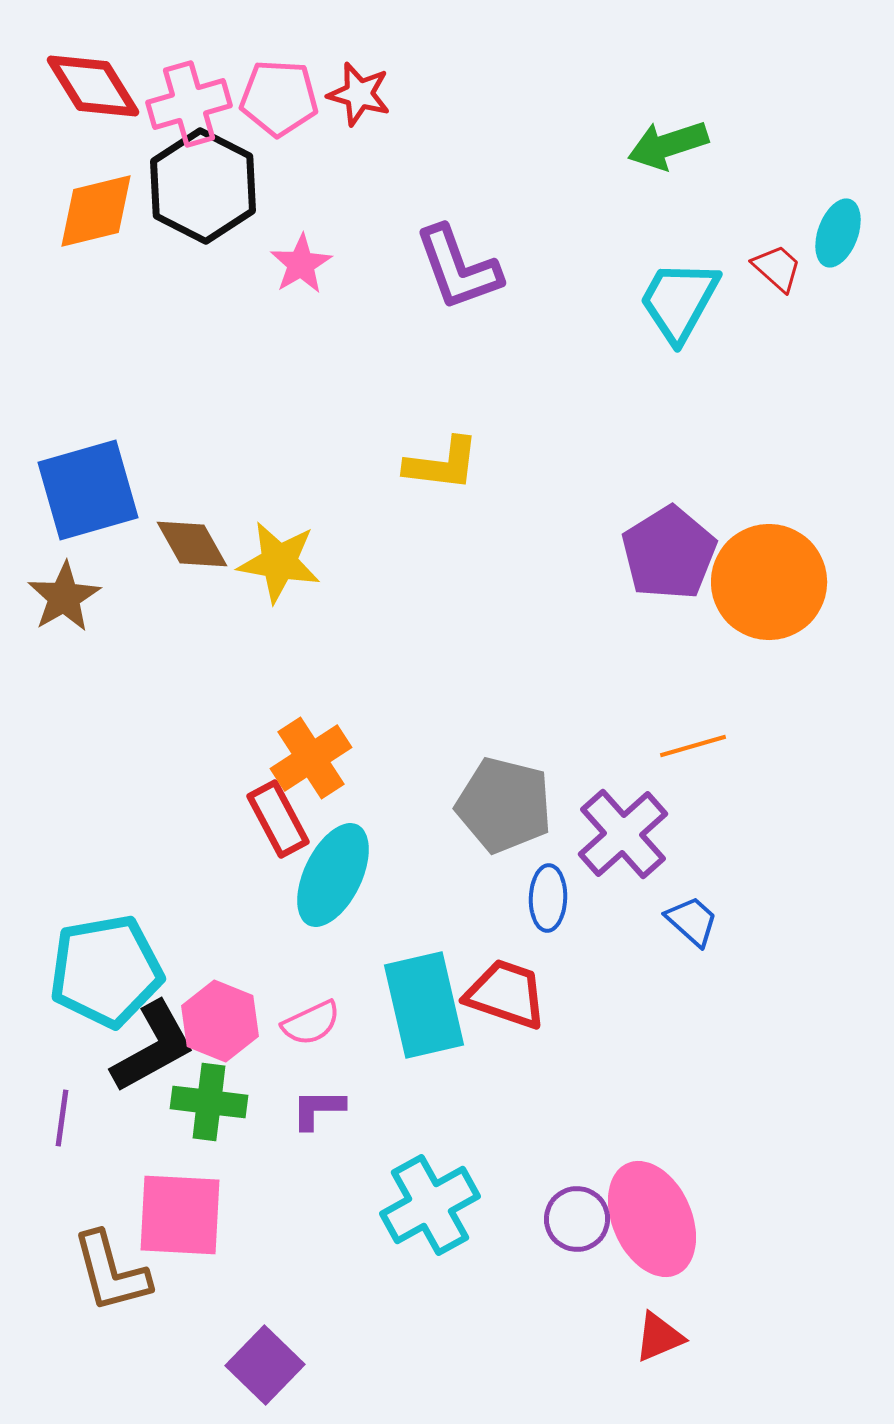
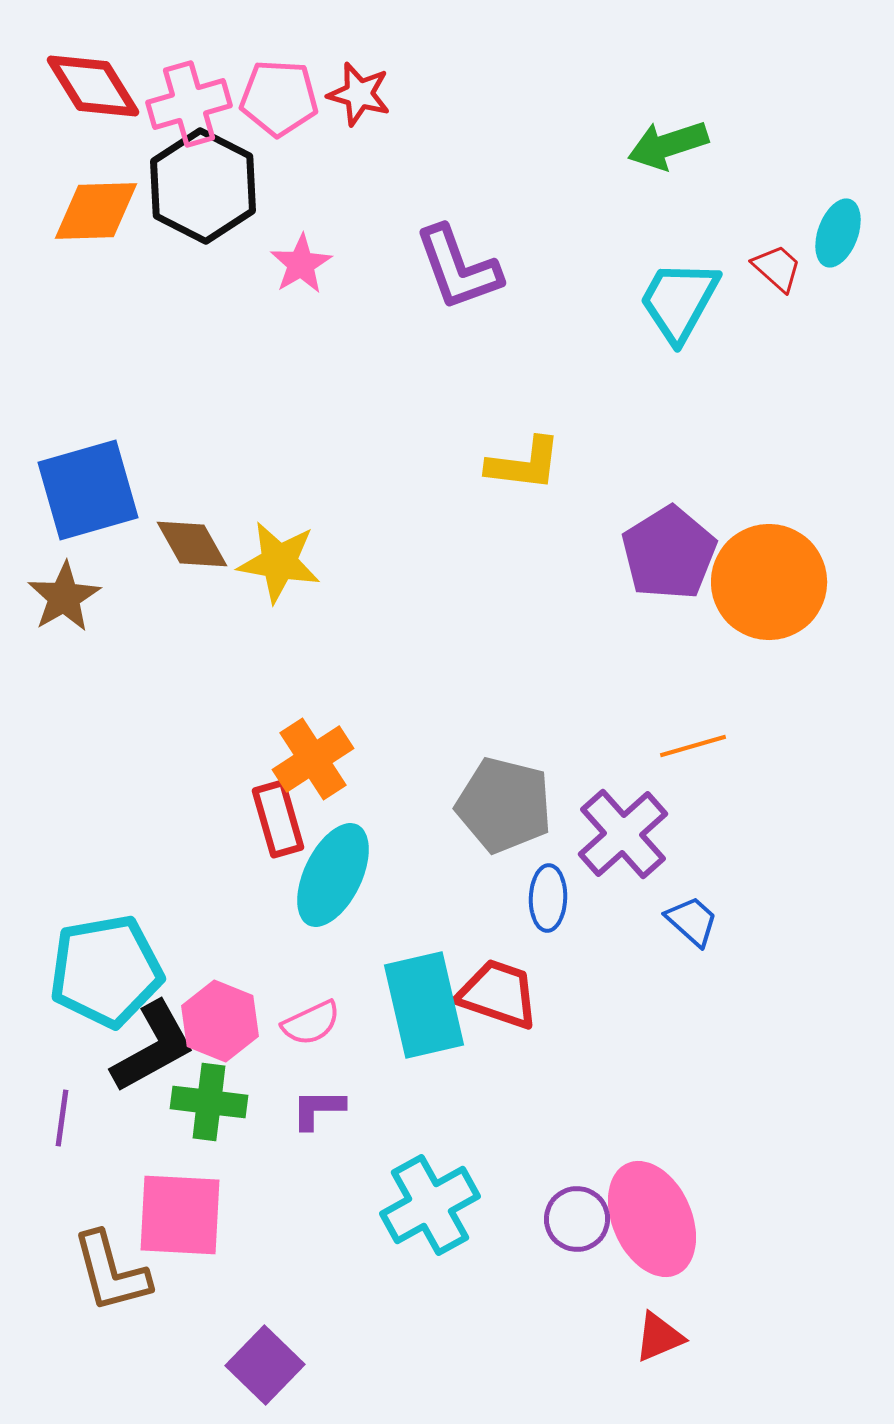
orange diamond at (96, 211): rotated 12 degrees clockwise
yellow L-shape at (442, 464): moved 82 px right
orange cross at (311, 758): moved 2 px right, 1 px down
red rectangle at (278, 819): rotated 12 degrees clockwise
red trapezoid at (506, 994): moved 8 px left
